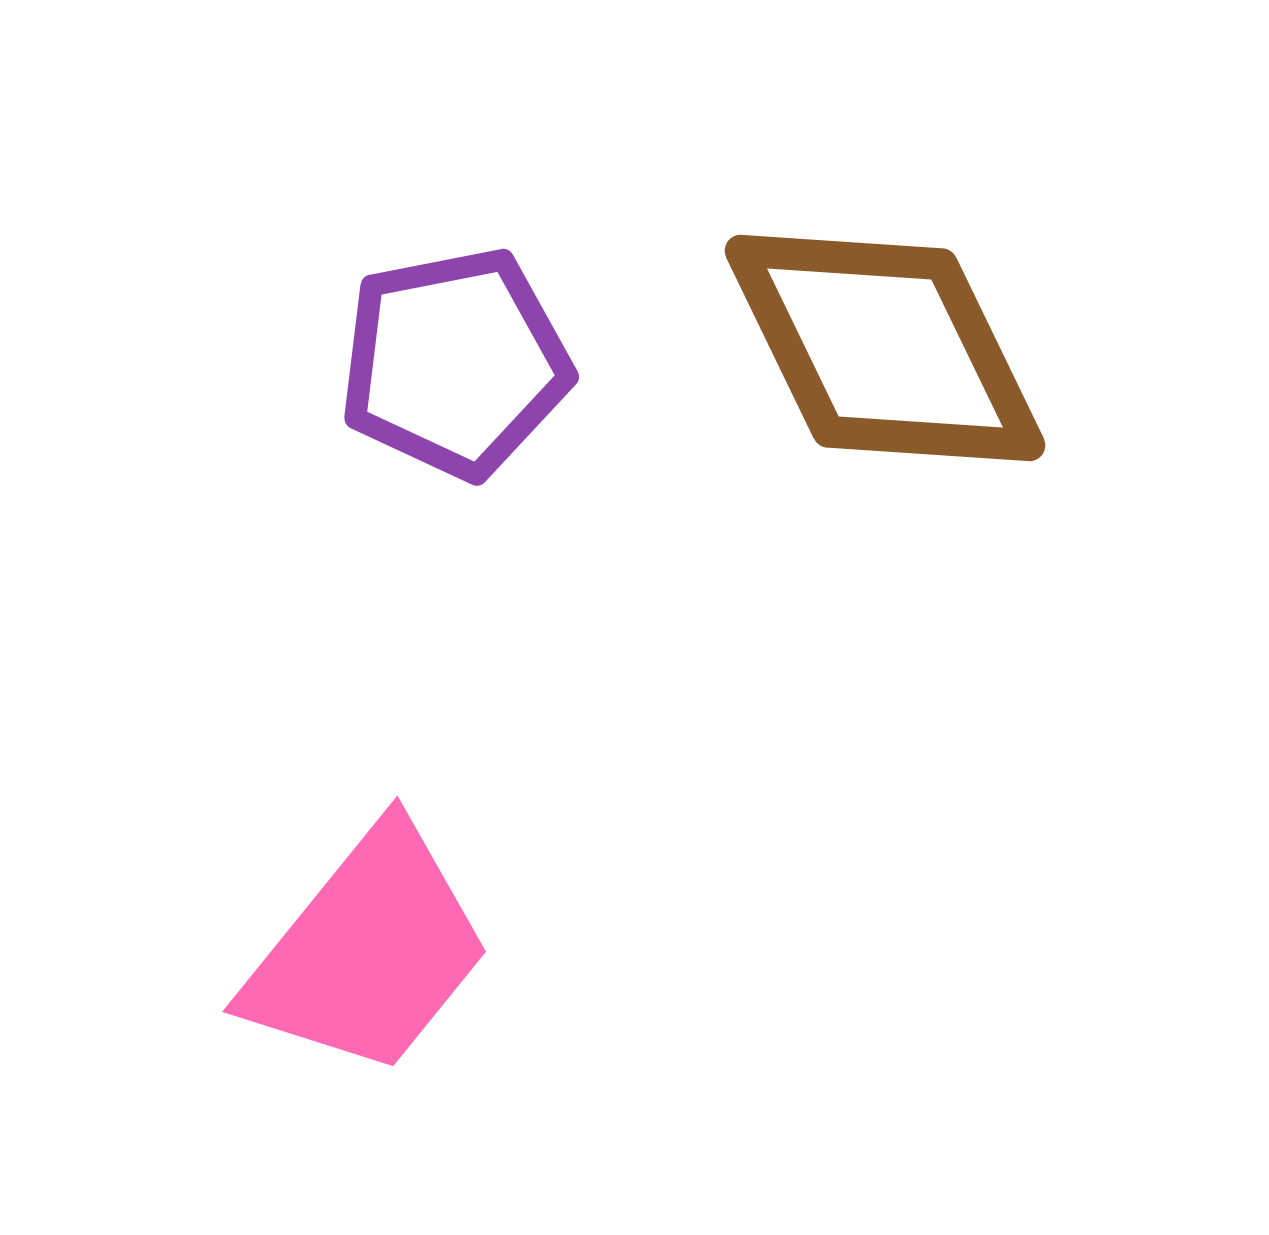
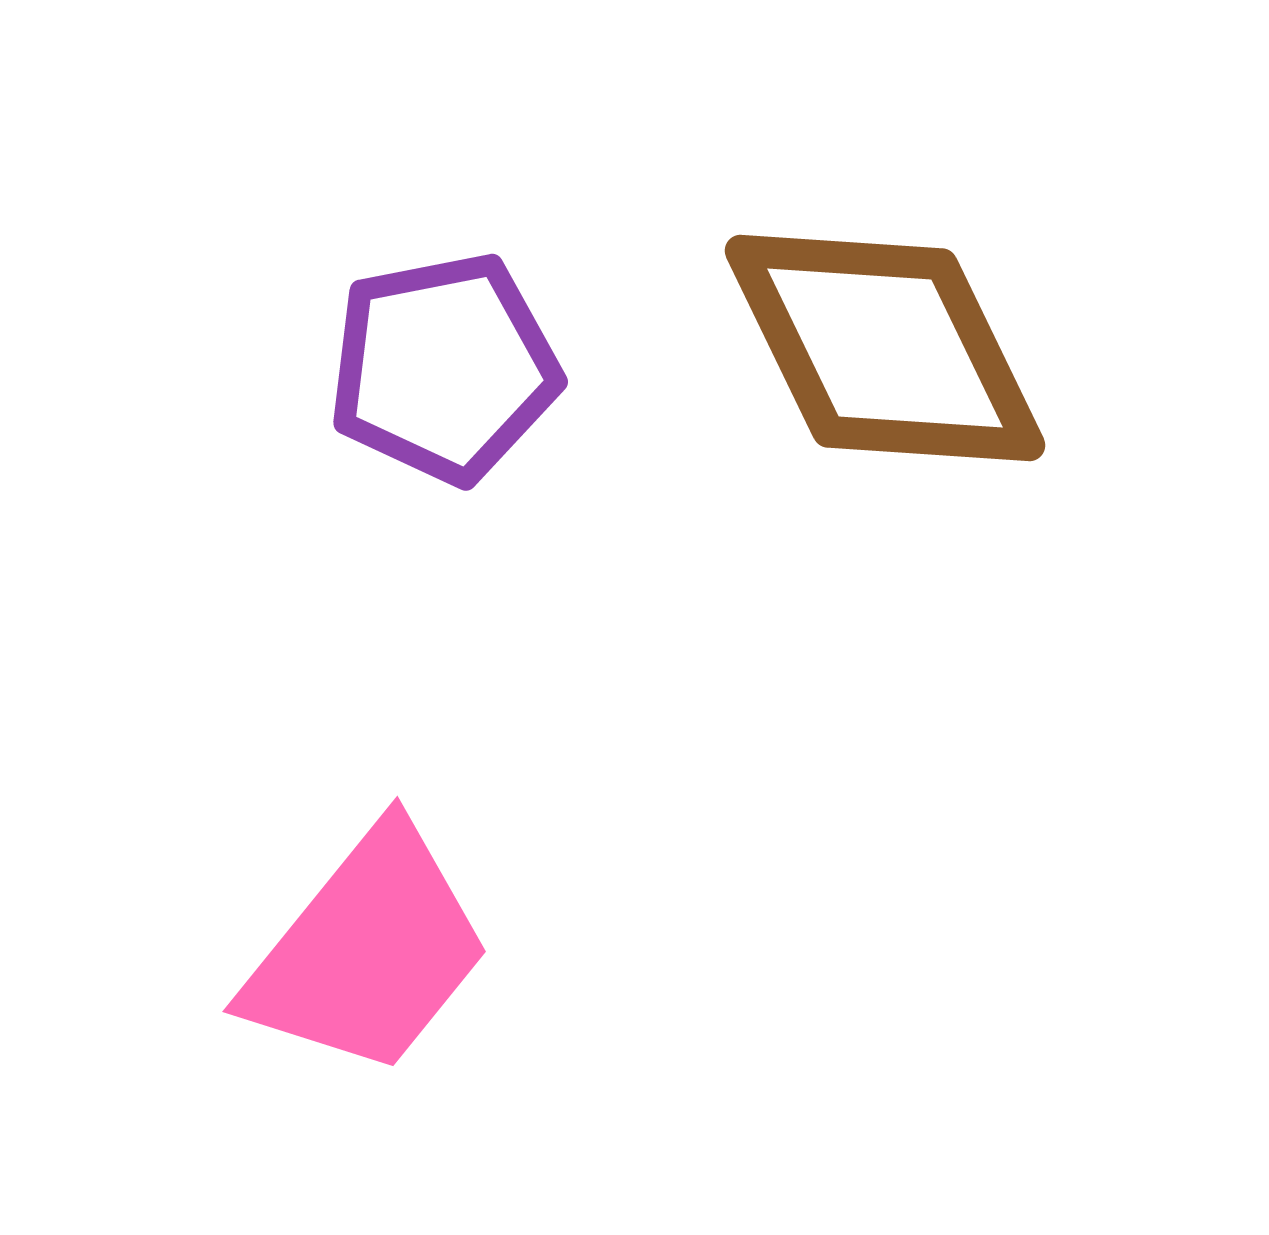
purple pentagon: moved 11 px left, 5 px down
